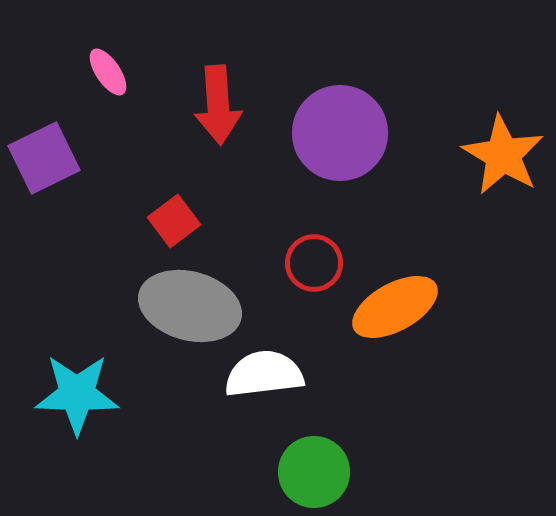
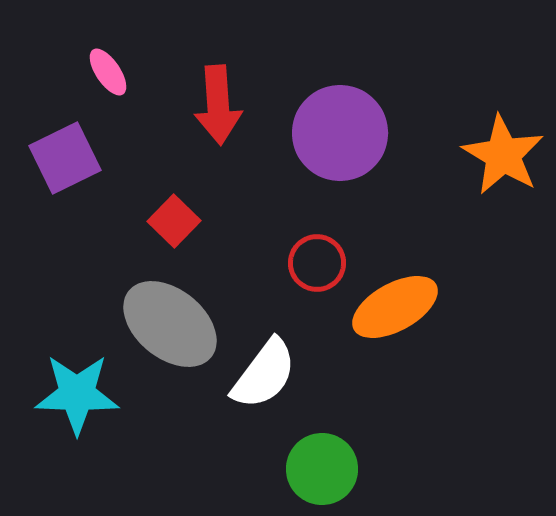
purple square: moved 21 px right
red square: rotated 9 degrees counterclockwise
red circle: moved 3 px right
gray ellipse: moved 20 px left, 18 px down; rotated 24 degrees clockwise
white semicircle: rotated 134 degrees clockwise
green circle: moved 8 px right, 3 px up
